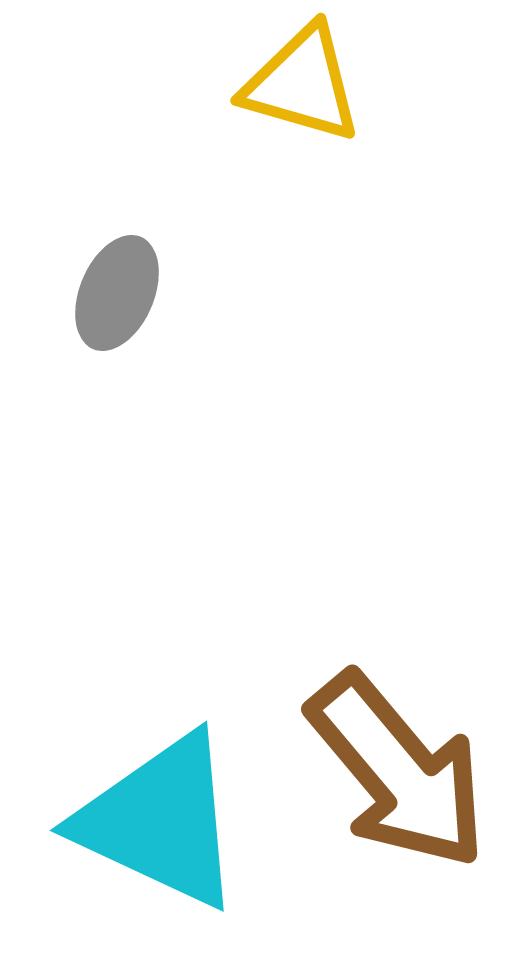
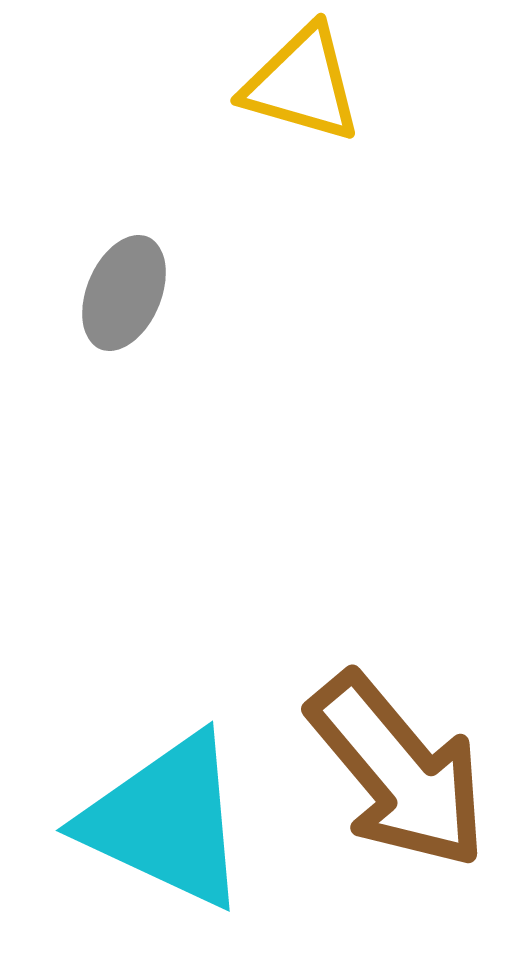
gray ellipse: moved 7 px right
cyan triangle: moved 6 px right
